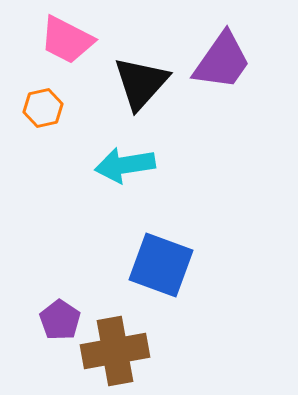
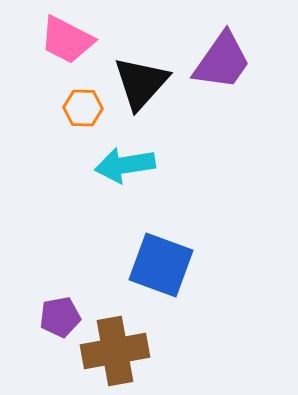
orange hexagon: moved 40 px right; rotated 15 degrees clockwise
purple pentagon: moved 3 px up; rotated 27 degrees clockwise
